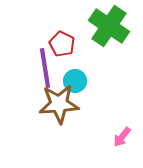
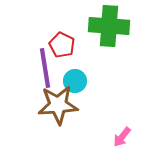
green cross: rotated 30 degrees counterclockwise
red pentagon: moved 1 px down
brown star: moved 1 px left, 1 px down
